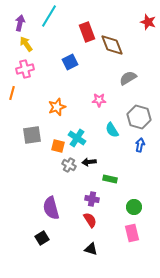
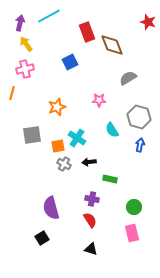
cyan line: rotated 30 degrees clockwise
orange square: rotated 24 degrees counterclockwise
gray cross: moved 5 px left, 1 px up
